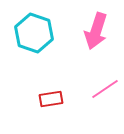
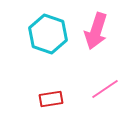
cyan hexagon: moved 14 px right, 1 px down
